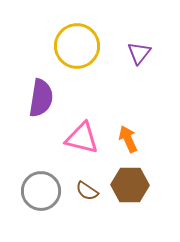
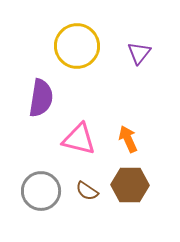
pink triangle: moved 3 px left, 1 px down
